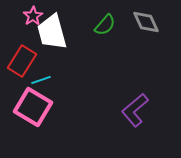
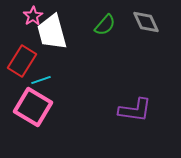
purple L-shape: rotated 132 degrees counterclockwise
